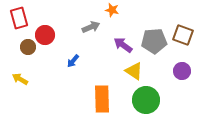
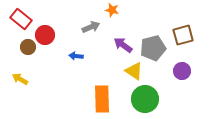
red rectangle: moved 2 px right, 1 px down; rotated 35 degrees counterclockwise
brown square: rotated 35 degrees counterclockwise
gray pentagon: moved 1 px left, 7 px down; rotated 10 degrees counterclockwise
blue arrow: moved 3 px right, 5 px up; rotated 56 degrees clockwise
green circle: moved 1 px left, 1 px up
